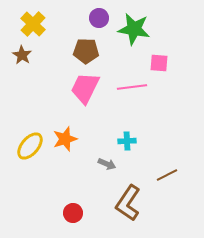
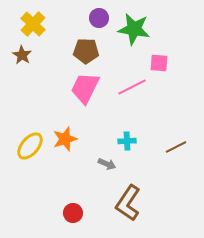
pink line: rotated 20 degrees counterclockwise
brown line: moved 9 px right, 28 px up
